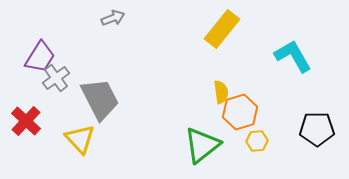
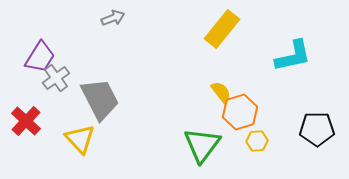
cyan L-shape: rotated 108 degrees clockwise
yellow semicircle: rotated 30 degrees counterclockwise
green triangle: rotated 15 degrees counterclockwise
